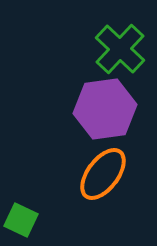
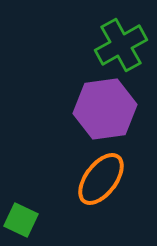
green cross: moved 1 px right, 4 px up; rotated 18 degrees clockwise
orange ellipse: moved 2 px left, 5 px down
